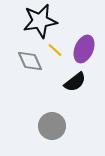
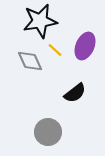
purple ellipse: moved 1 px right, 3 px up
black semicircle: moved 11 px down
gray circle: moved 4 px left, 6 px down
